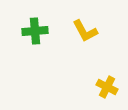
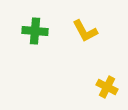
green cross: rotated 10 degrees clockwise
